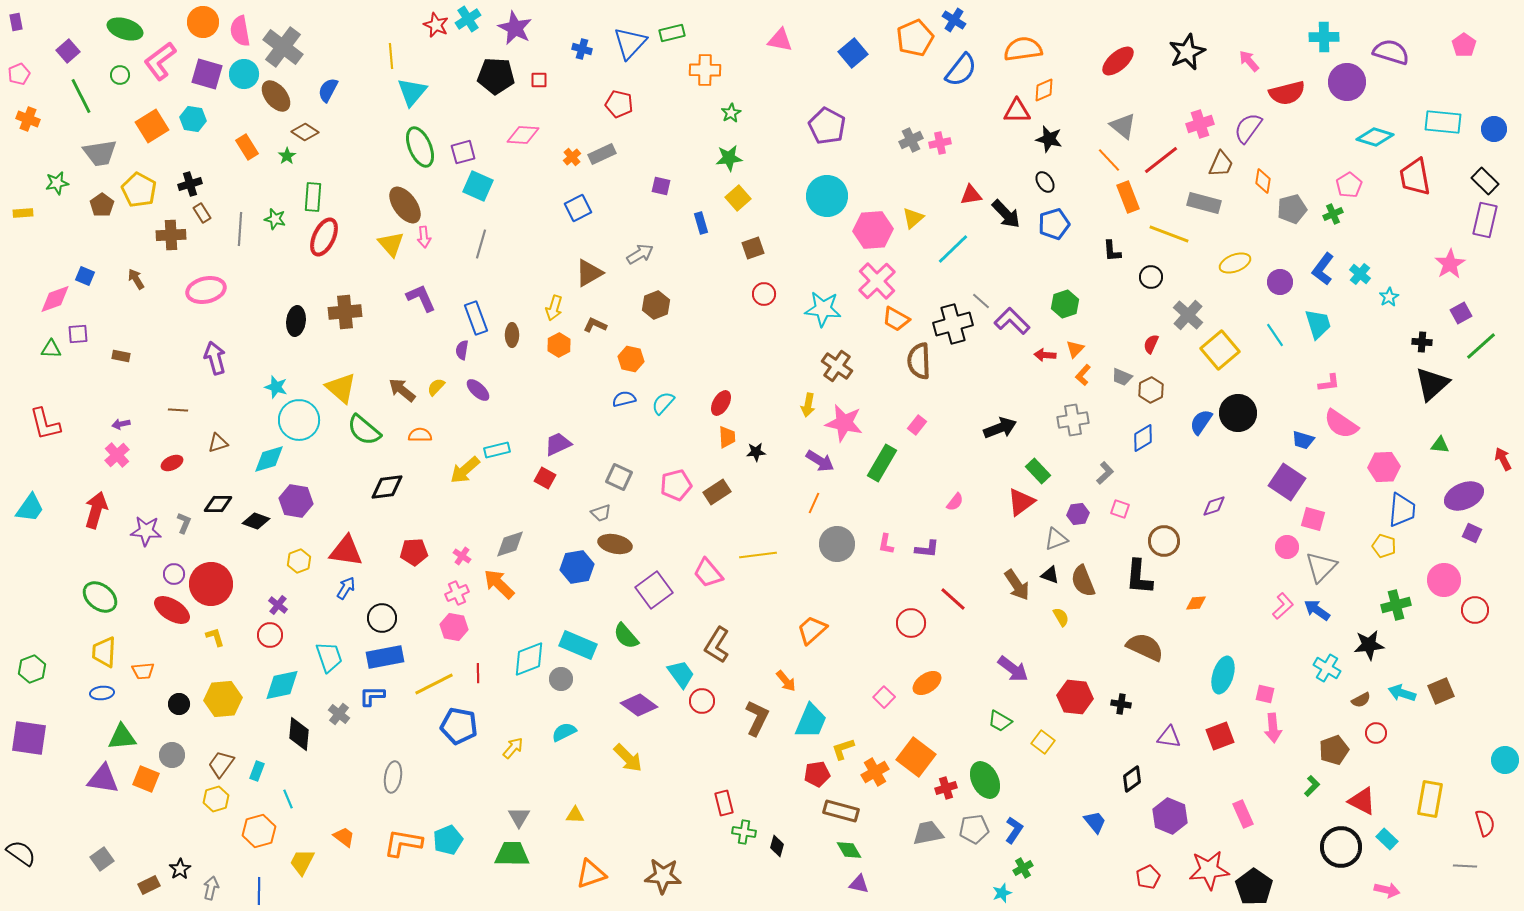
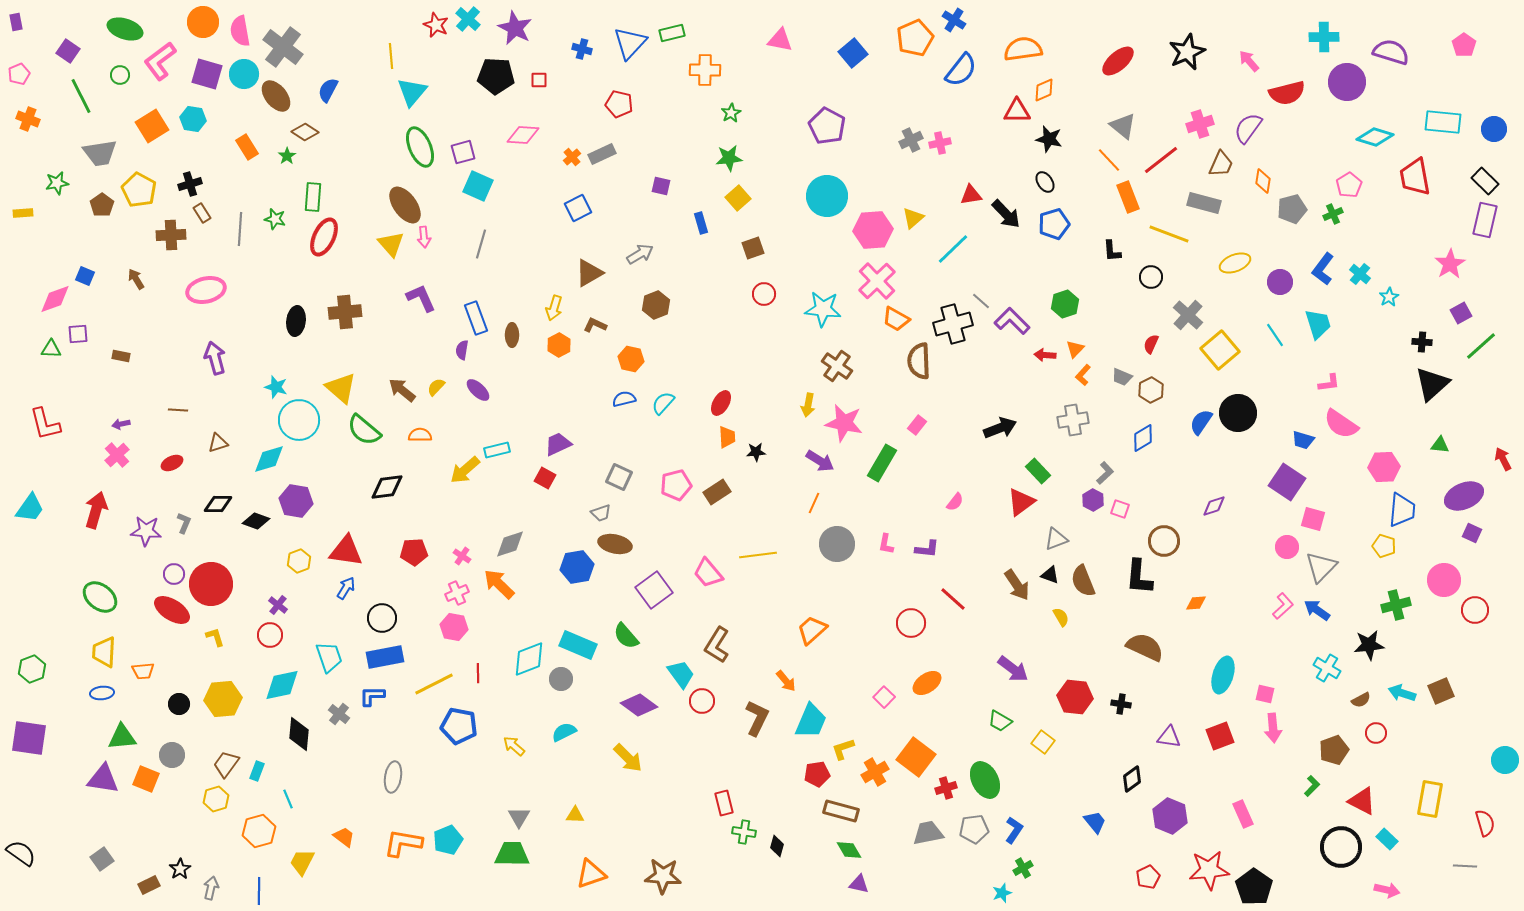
cyan cross at (468, 19): rotated 15 degrees counterclockwise
purple square at (68, 51): rotated 15 degrees counterclockwise
purple hexagon at (1078, 514): moved 15 px right, 14 px up; rotated 25 degrees counterclockwise
yellow arrow at (513, 748): moved 1 px right, 2 px up; rotated 90 degrees counterclockwise
brown trapezoid at (221, 764): moved 5 px right
